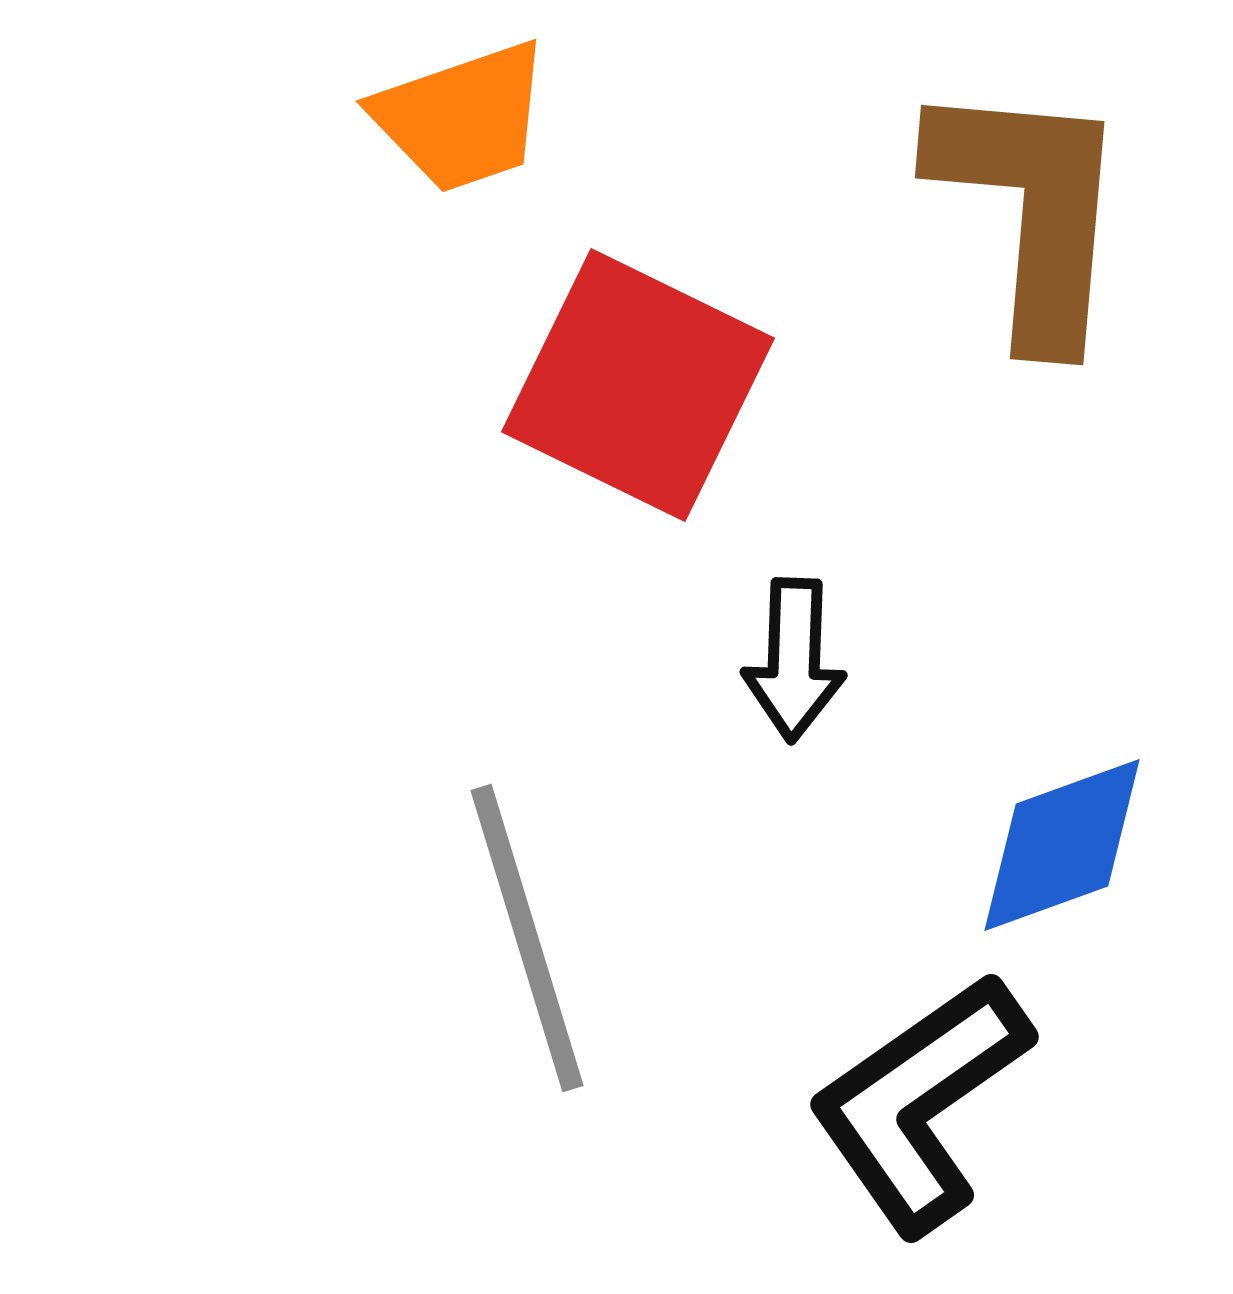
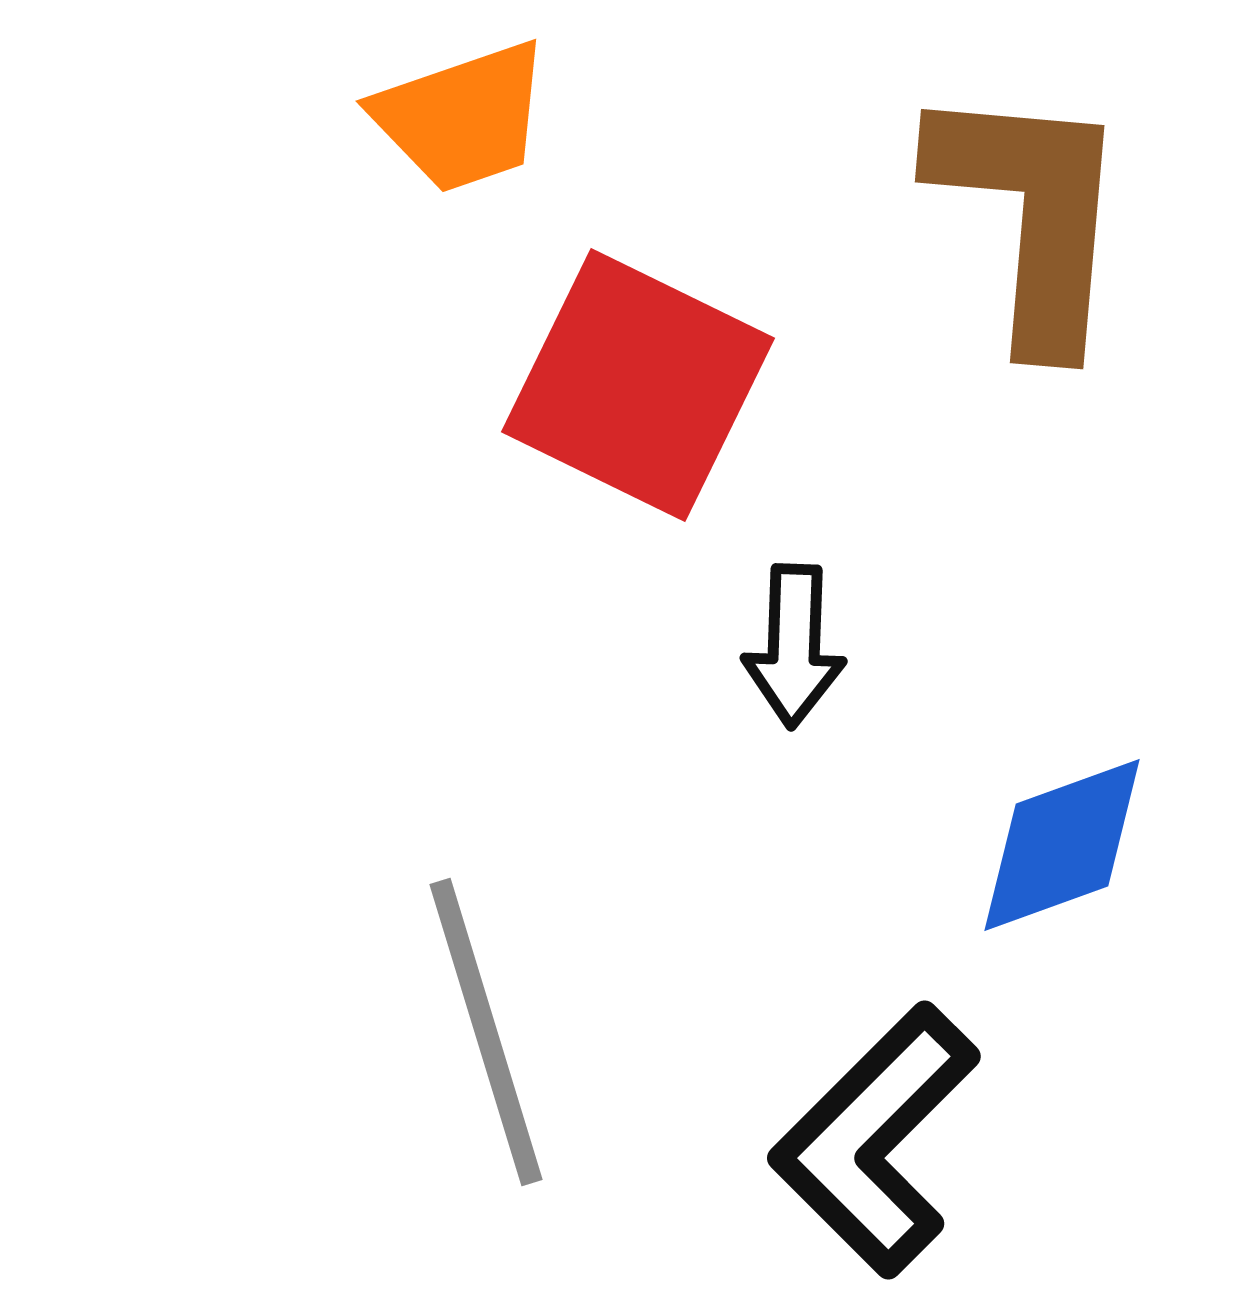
brown L-shape: moved 4 px down
black arrow: moved 14 px up
gray line: moved 41 px left, 94 px down
black L-shape: moved 45 px left, 37 px down; rotated 10 degrees counterclockwise
